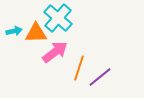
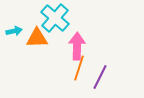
cyan cross: moved 3 px left
orange triangle: moved 1 px right, 5 px down
pink arrow: moved 22 px right, 6 px up; rotated 52 degrees counterclockwise
purple line: rotated 25 degrees counterclockwise
